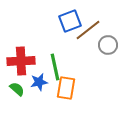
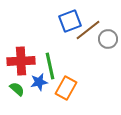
gray circle: moved 6 px up
green line: moved 5 px left, 1 px up
orange rectangle: rotated 20 degrees clockwise
